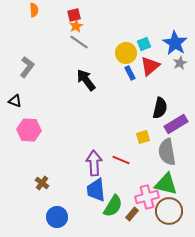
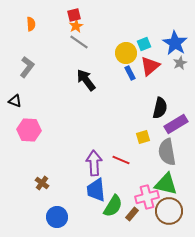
orange semicircle: moved 3 px left, 14 px down
